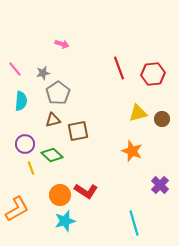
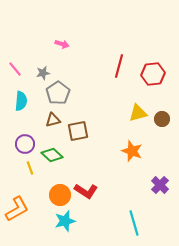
red line: moved 2 px up; rotated 35 degrees clockwise
yellow line: moved 1 px left
